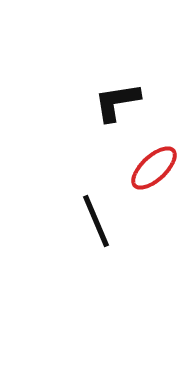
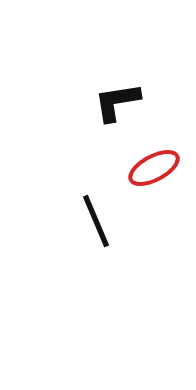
red ellipse: rotated 15 degrees clockwise
